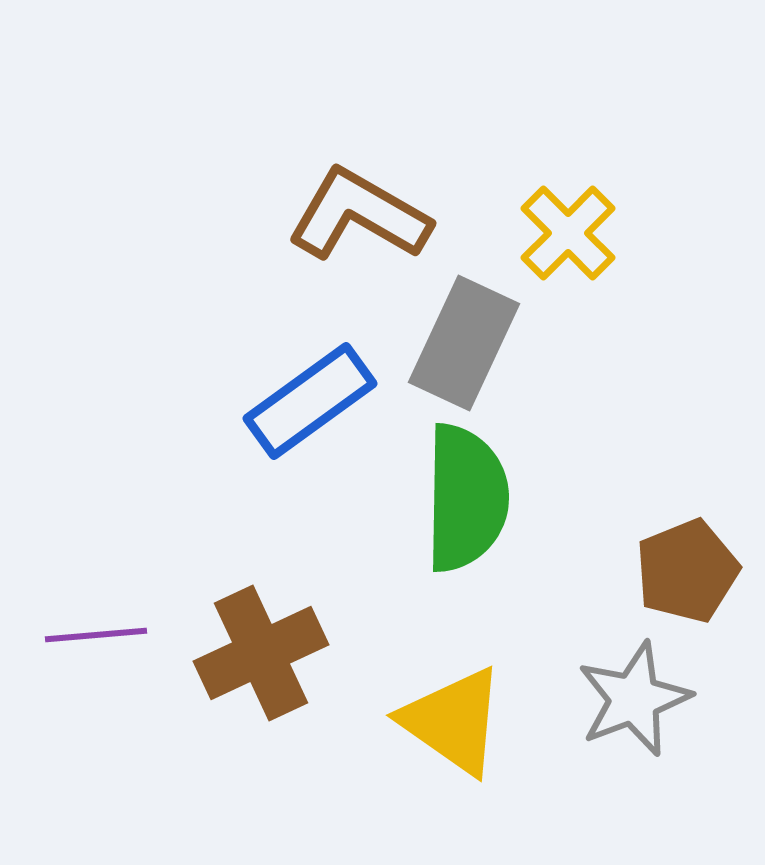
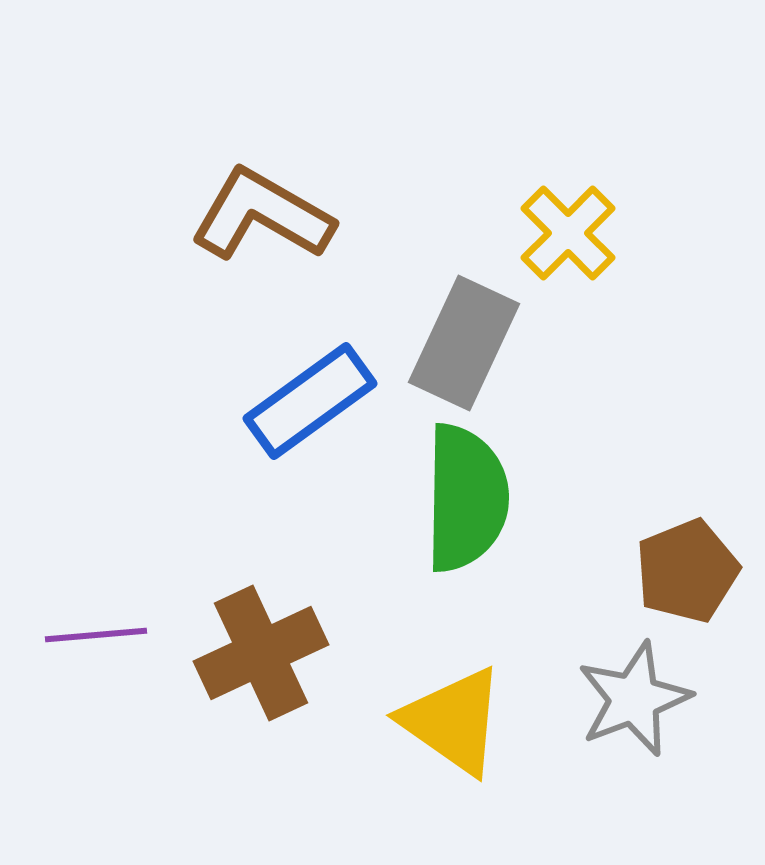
brown L-shape: moved 97 px left
